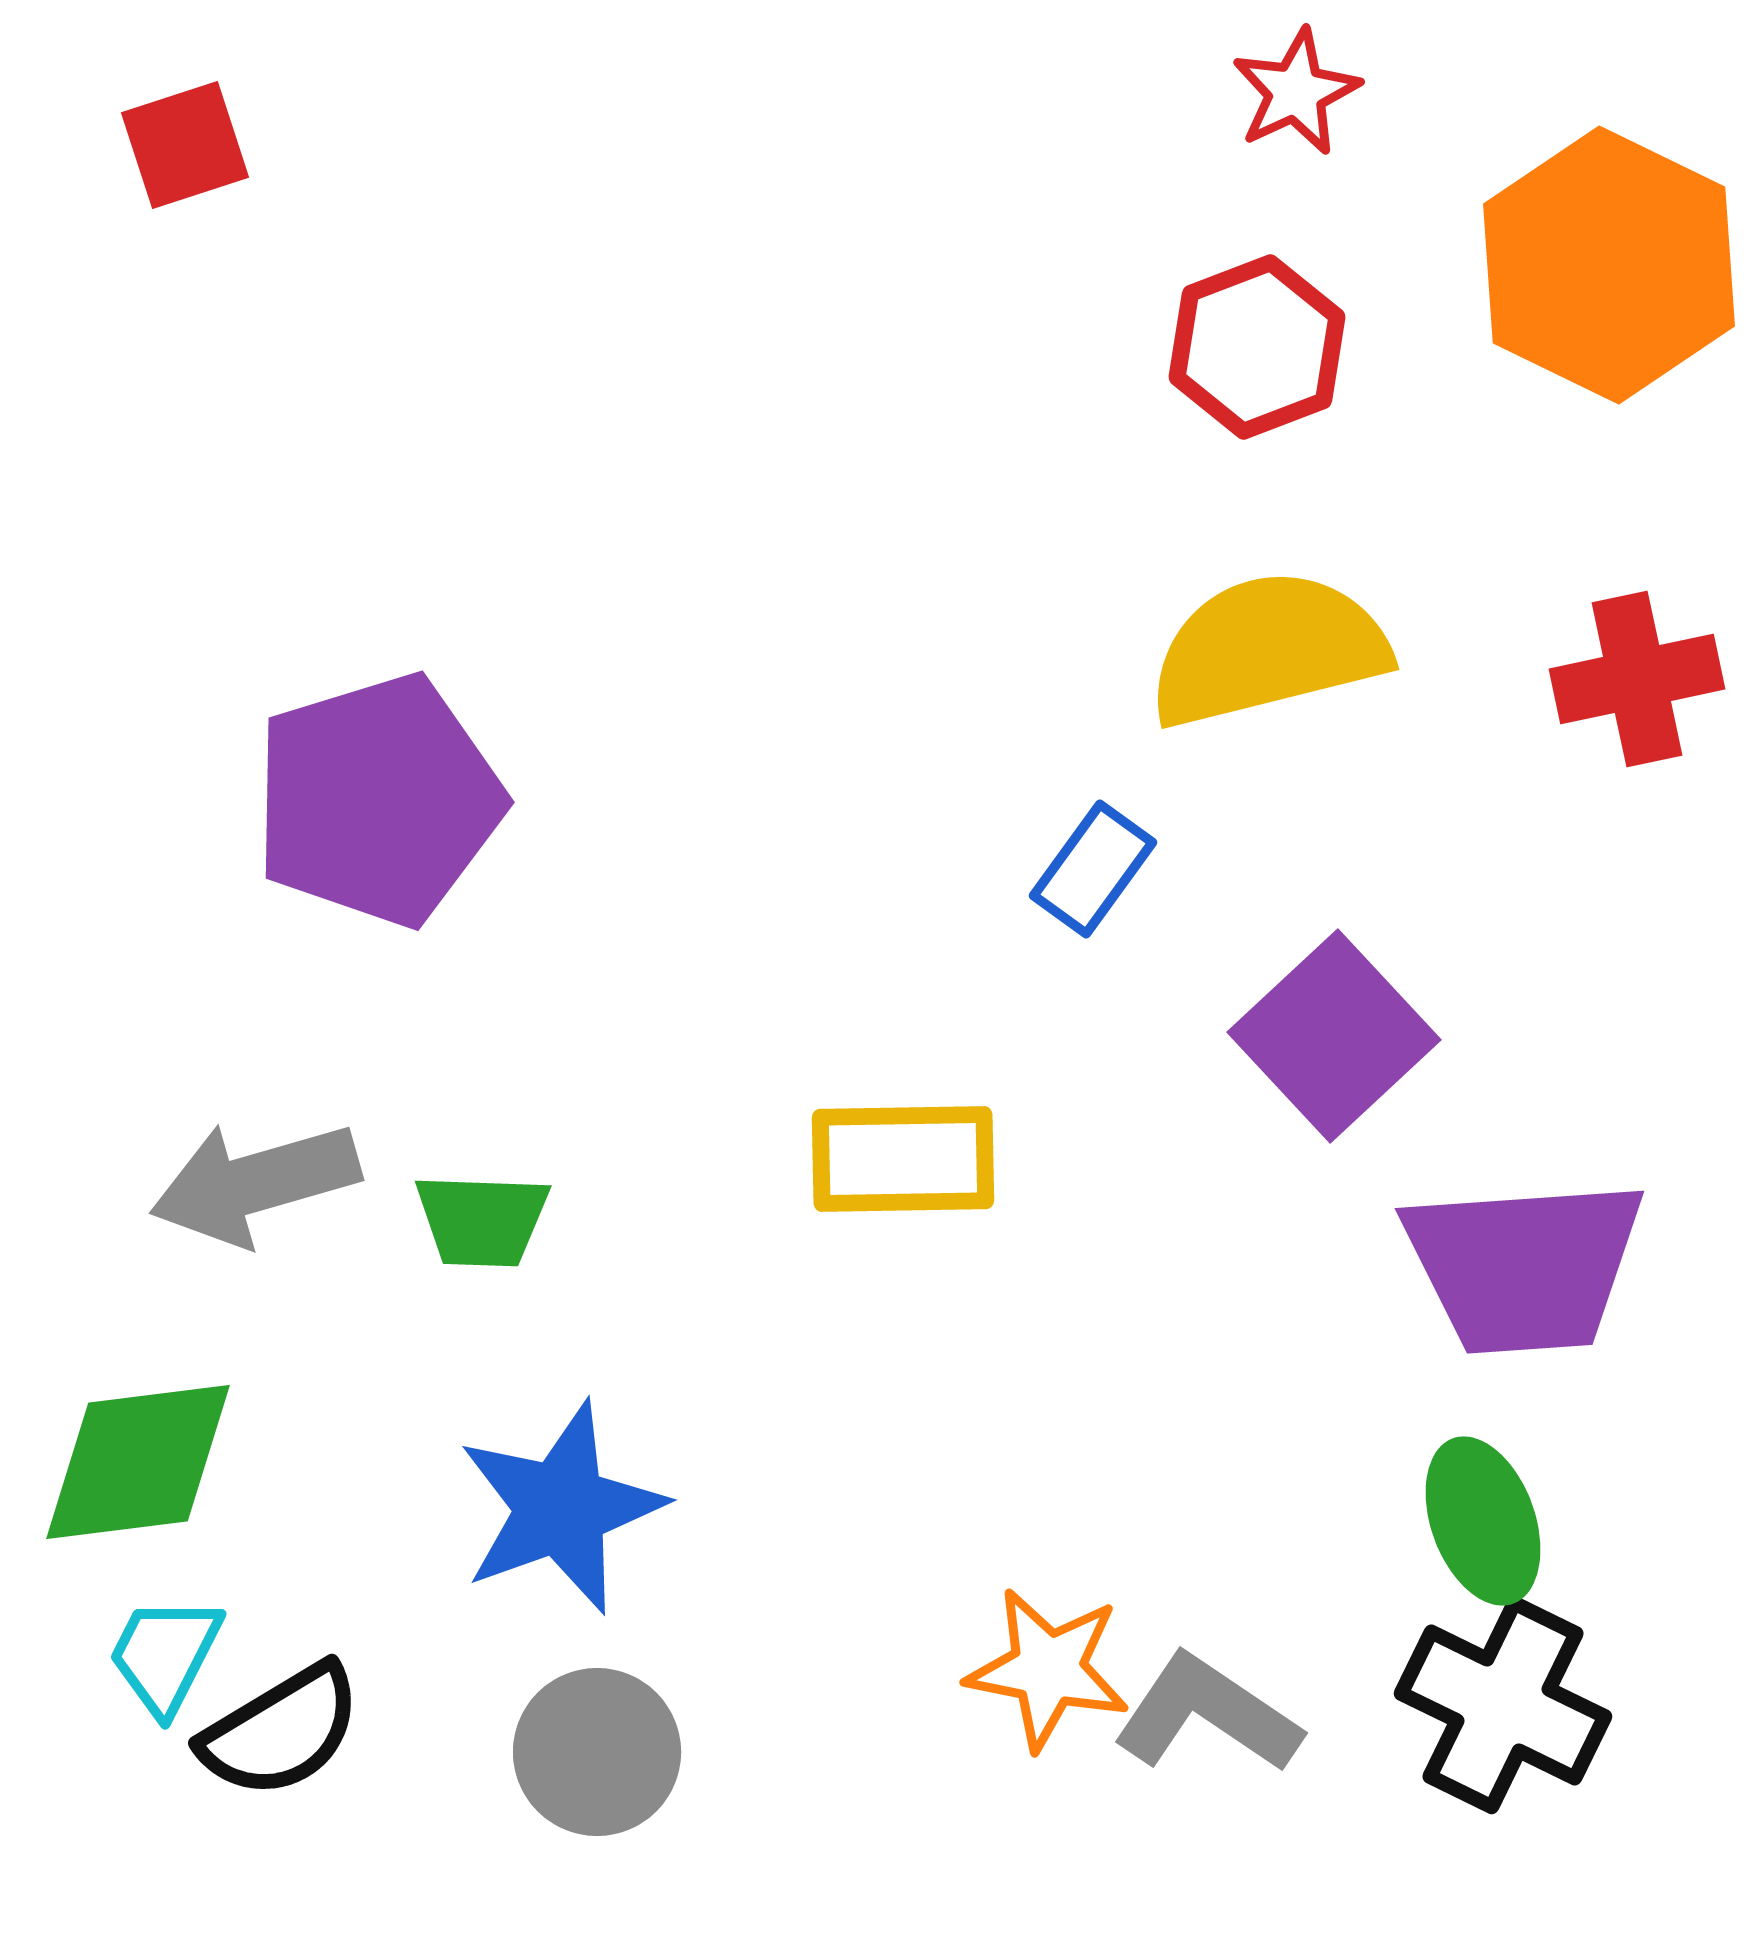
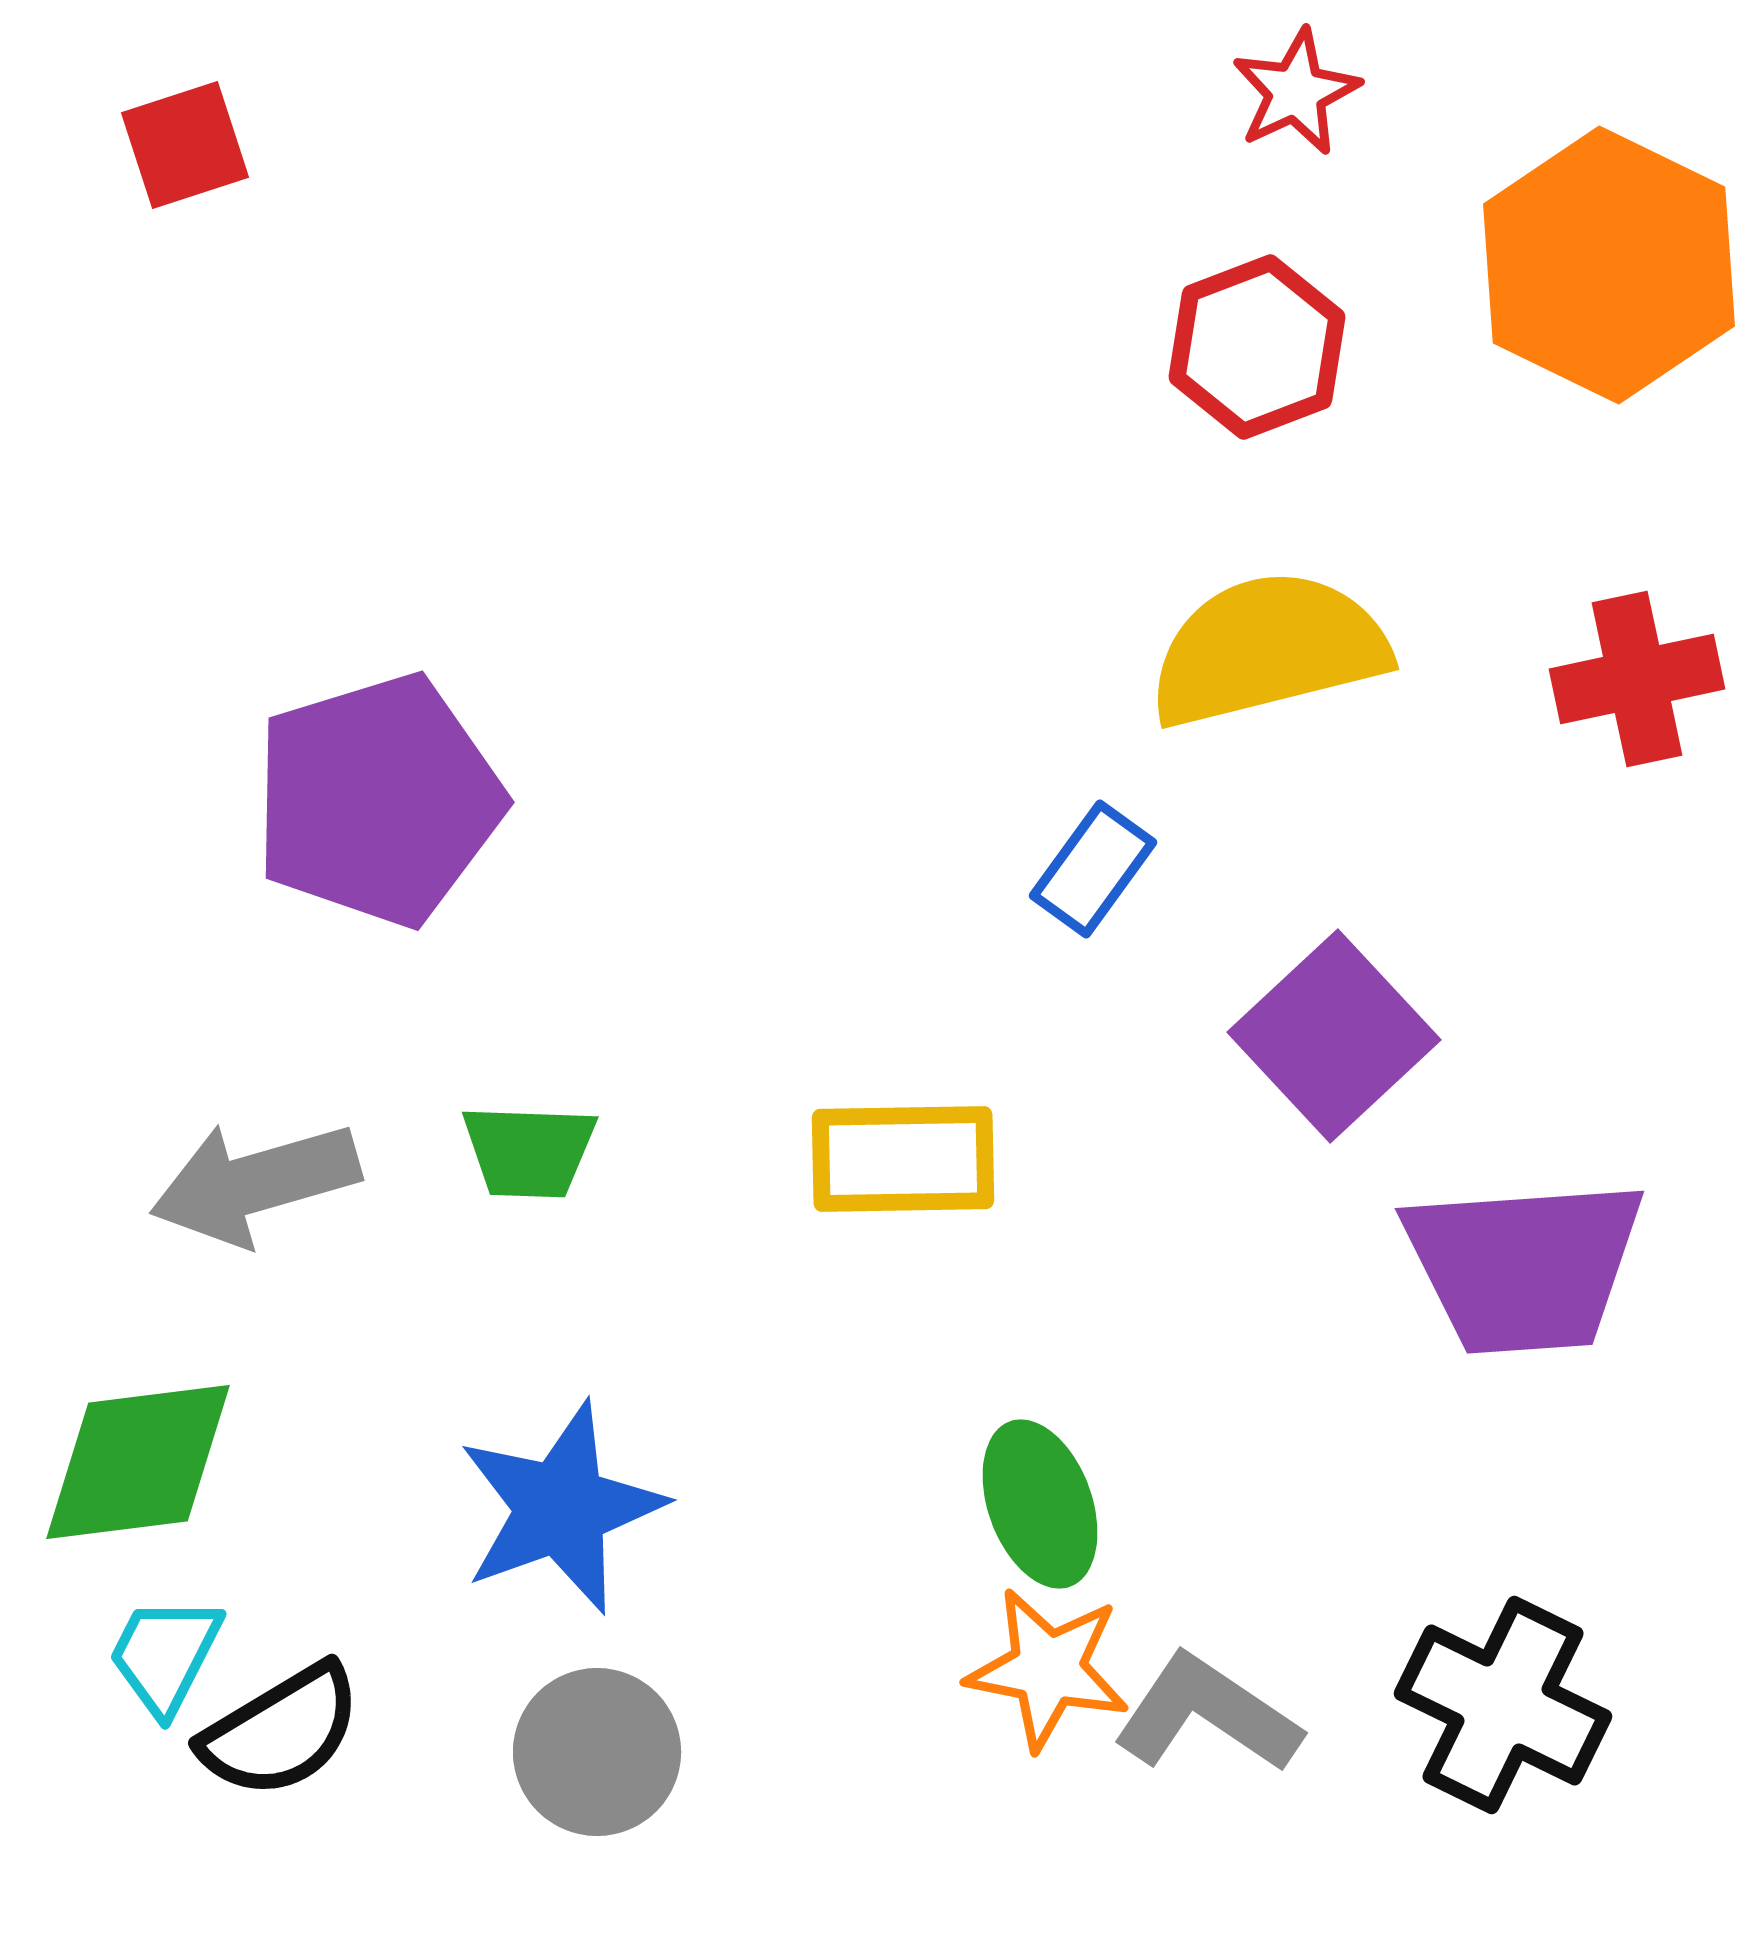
green trapezoid: moved 47 px right, 69 px up
green ellipse: moved 443 px left, 17 px up
